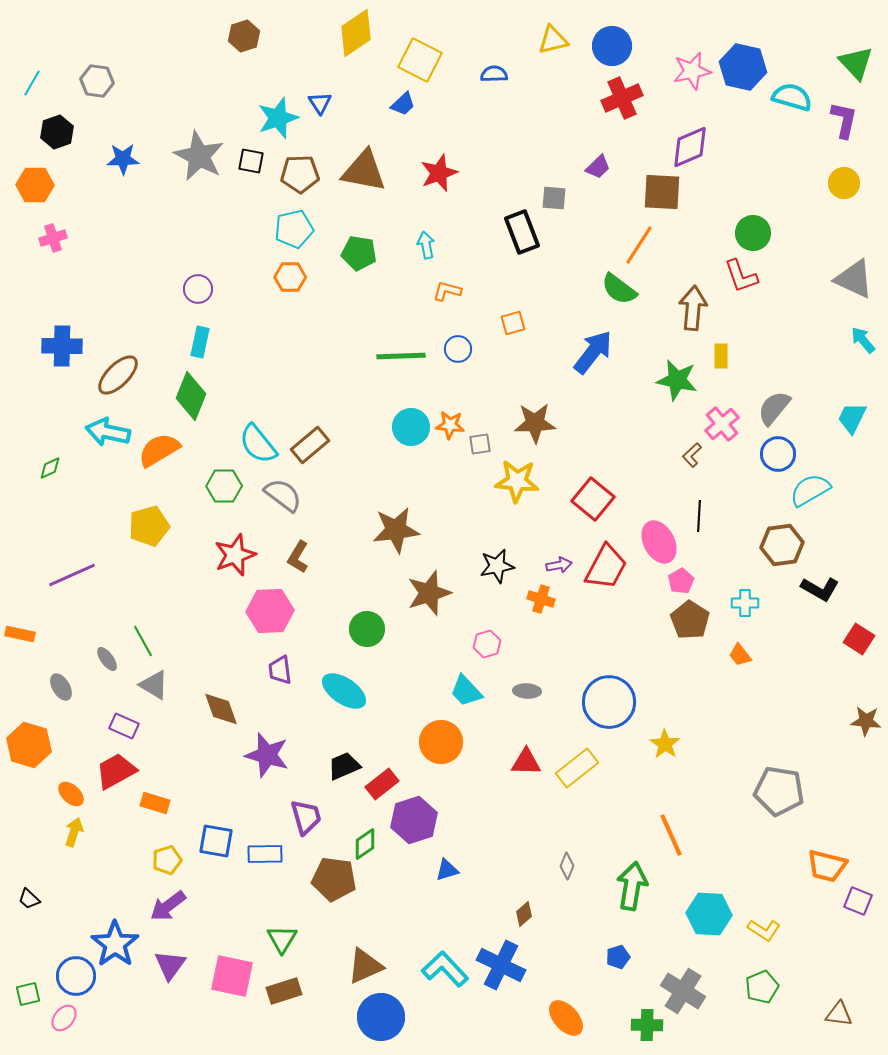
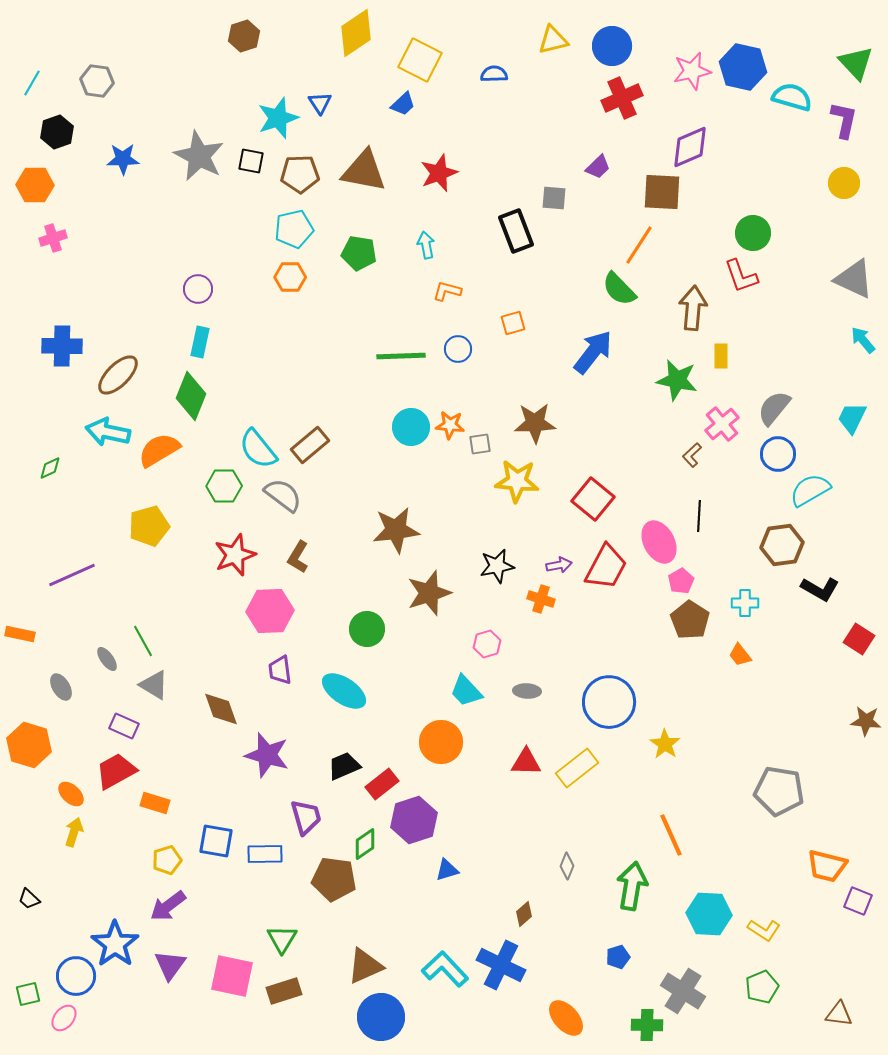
black rectangle at (522, 232): moved 6 px left, 1 px up
green semicircle at (619, 289): rotated 9 degrees clockwise
cyan semicircle at (258, 444): moved 5 px down
